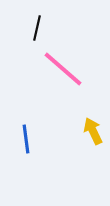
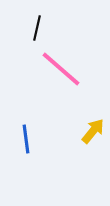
pink line: moved 2 px left
yellow arrow: rotated 64 degrees clockwise
